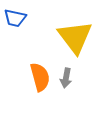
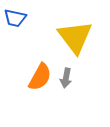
orange semicircle: rotated 44 degrees clockwise
